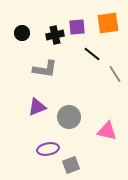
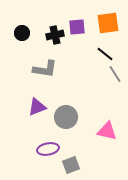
black line: moved 13 px right
gray circle: moved 3 px left
